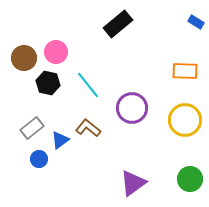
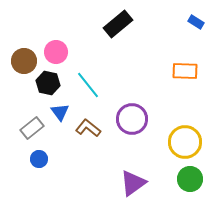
brown circle: moved 3 px down
purple circle: moved 11 px down
yellow circle: moved 22 px down
blue triangle: moved 28 px up; rotated 30 degrees counterclockwise
